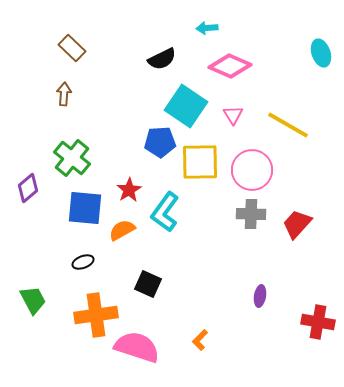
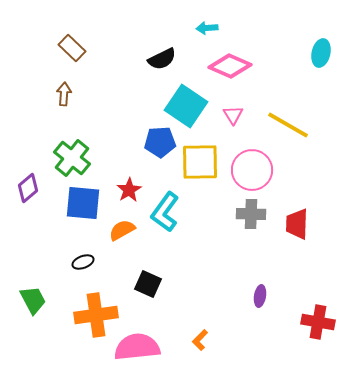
cyan ellipse: rotated 32 degrees clockwise
blue square: moved 2 px left, 5 px up
red trapezoid: rotated 40 degrees counterclockwise
pink semicircle: rotated 24 degrees counterclockwise
